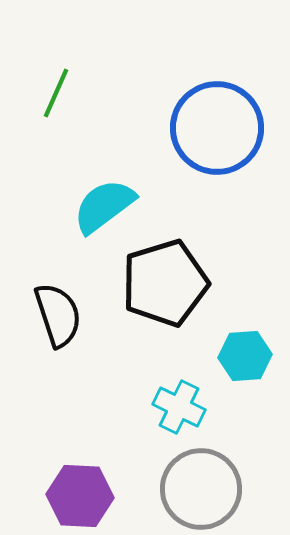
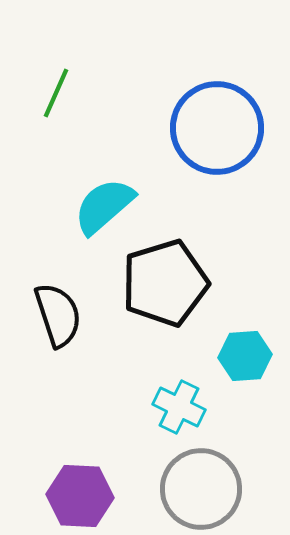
cyan semicircle: rotated 4 degrees counterclockwise
